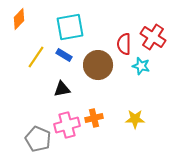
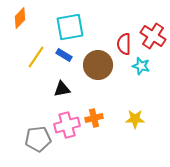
orange diamond: moved 1 px right, 1 px up
red cross: moved 1 px up
gray pentagon: rotated 30 degrees counterclockwise
